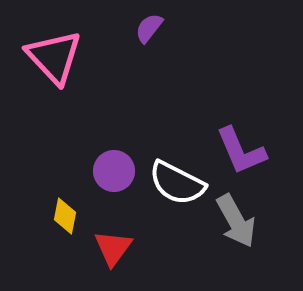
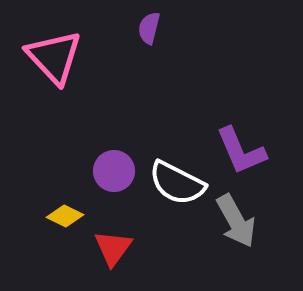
purple semicircle: rotated 24 degrees counterclockwise
yellow diamond: rotated 75 degrees counterclockwise
